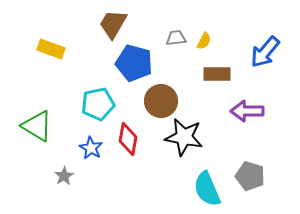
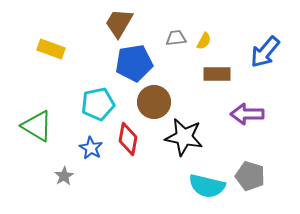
brown trapezoid: moved 6 px right, 1 px up
blue pentagon: rotated 24 degrees counterclockwise
brown circle: moved 7 px left, 1 px down
purple arrow: moved 3 px down
cyan semicircle: moved 3 px up; rotated 54 degrees counterclockwise
